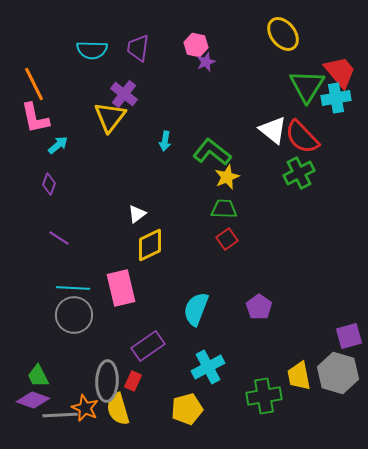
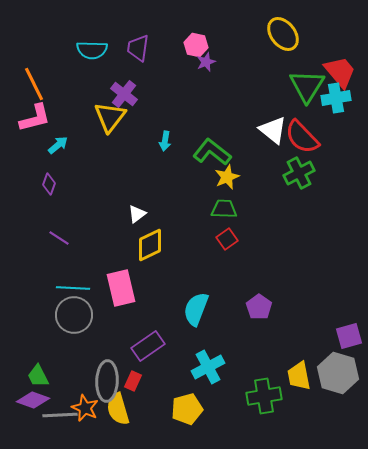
pink L-shape at (35, 118): rotated 92 degrees counterclockwise
